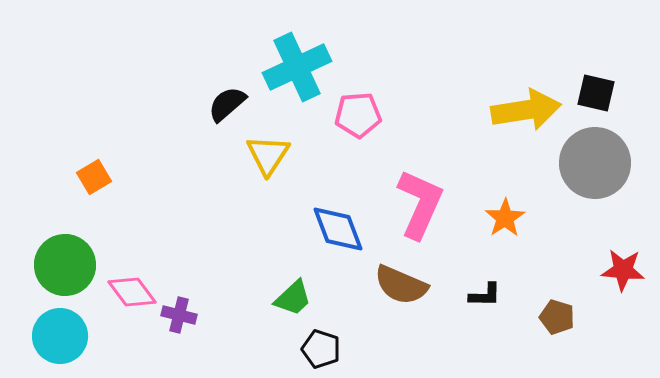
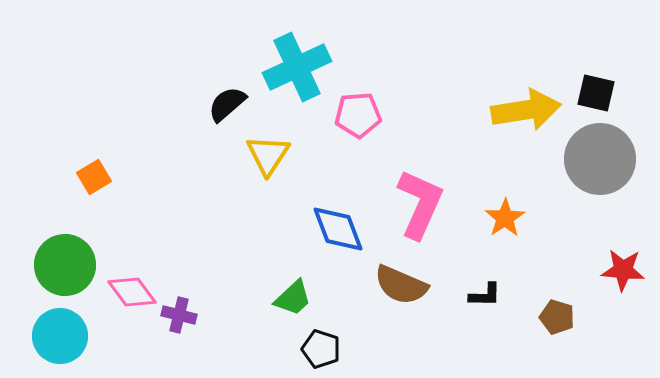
gray circle: moved 5 px right, 4 px up
